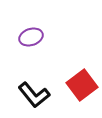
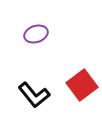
purple ellipse: moved 5 px right, 3 px up
